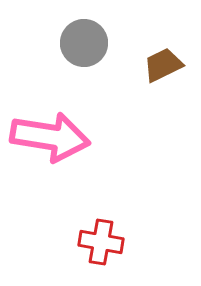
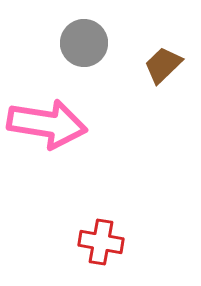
brown trapezoid: rotated 18 degrees counterclockwise
pink arrow: moved 3 px left, 13 px up
